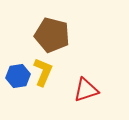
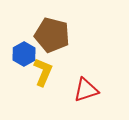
blue hexagon: moved 6 px right, 22 px up; rotated 20 degrees counterclockwise
